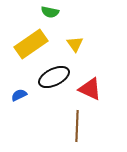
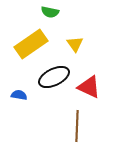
red triangle: moved 1 px left, 2 px up
blue semicircle: rotated 35 degrees clockwise
